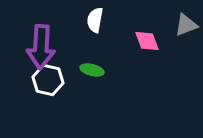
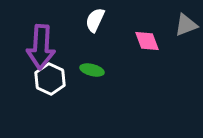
white semicircle: rotated 15 degrees clockwise
white hexagon: moved 2 px right, 1 px up; rotated 12 degrees clockwise
